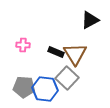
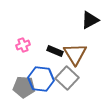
pink cross: rotated 24 degrees counterclockwise
black rectangle: moved 1 px left, 1 px up
blue hexagon: moved 4 px left, 10 px up
